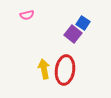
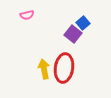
blue square: rotated 16 degrees clockwise
red ellipse: moved 1 px left, 2 px up
